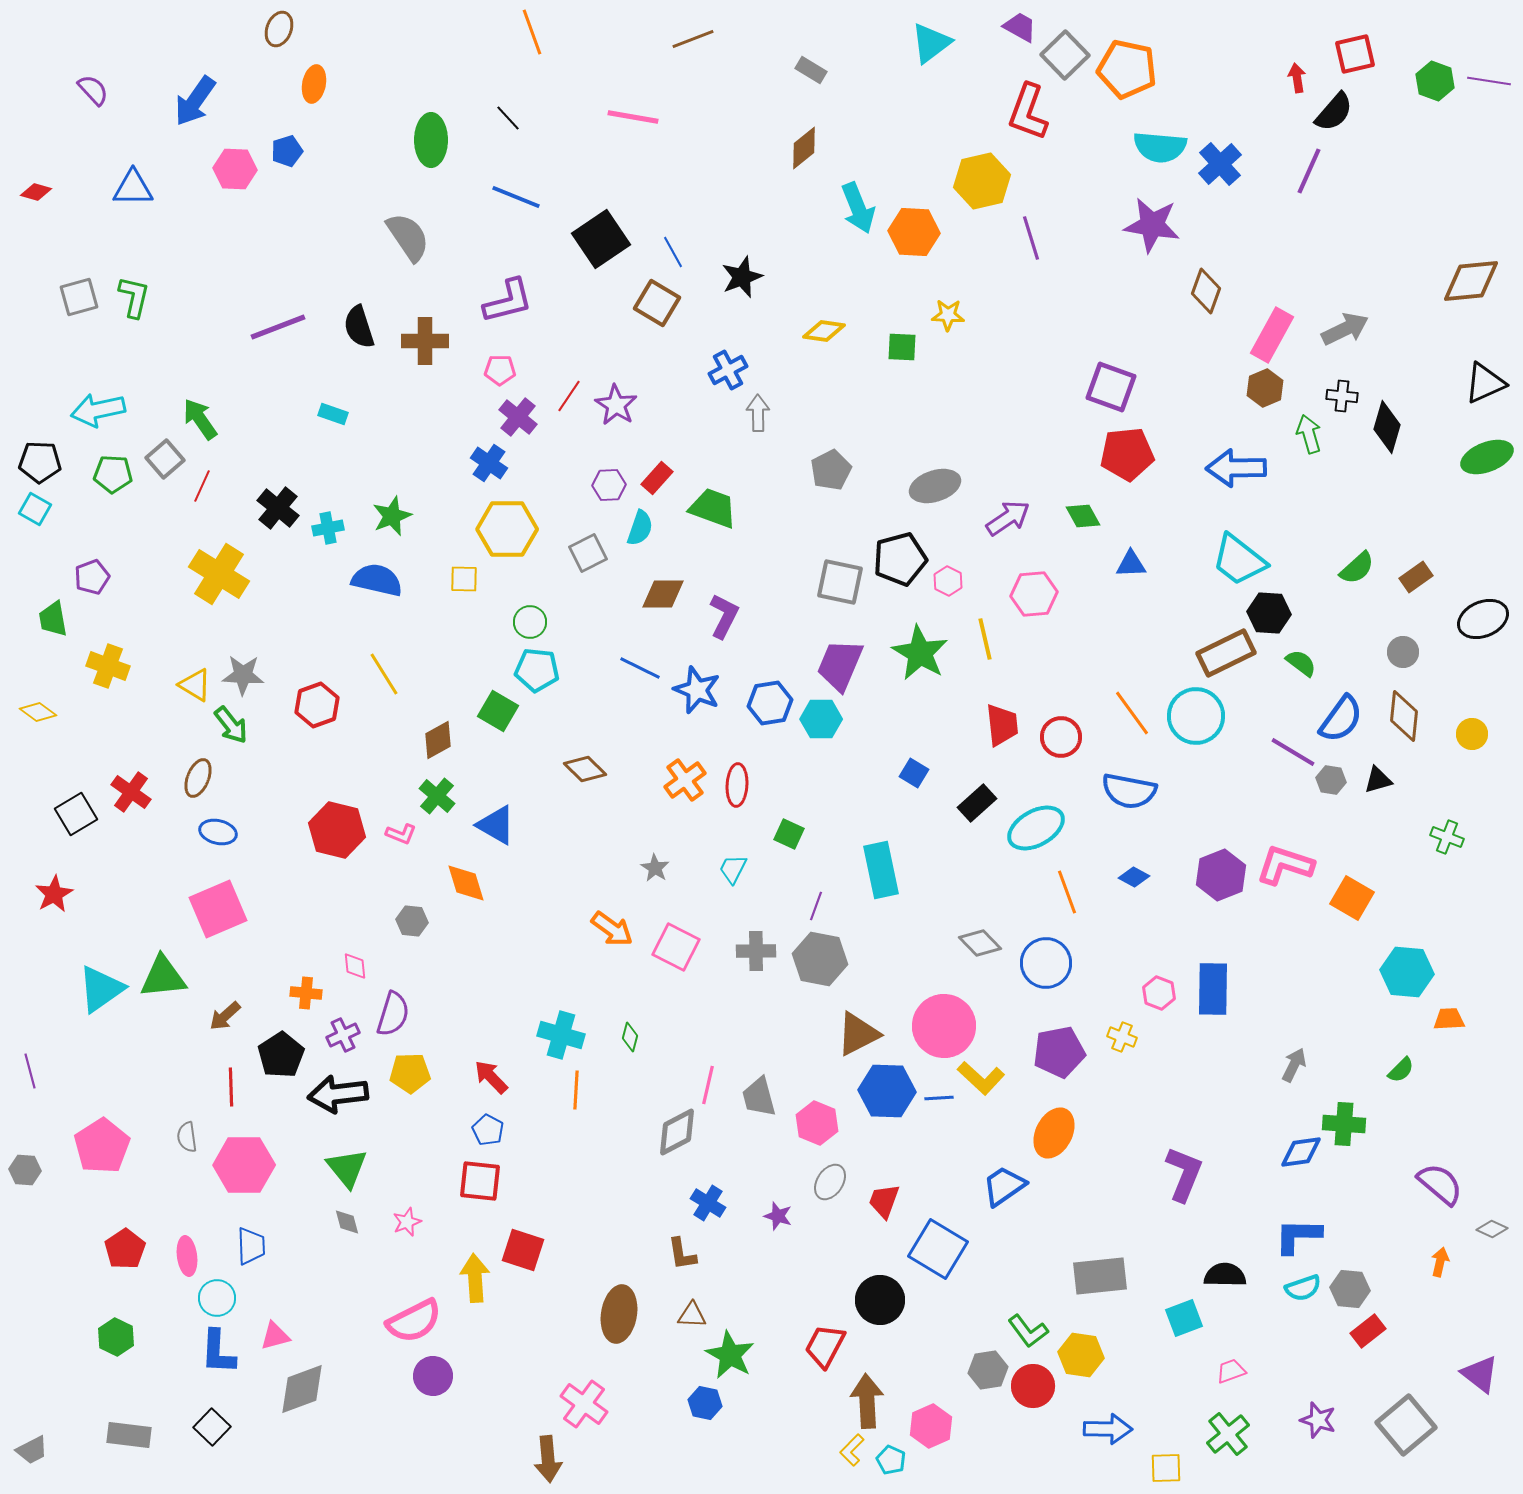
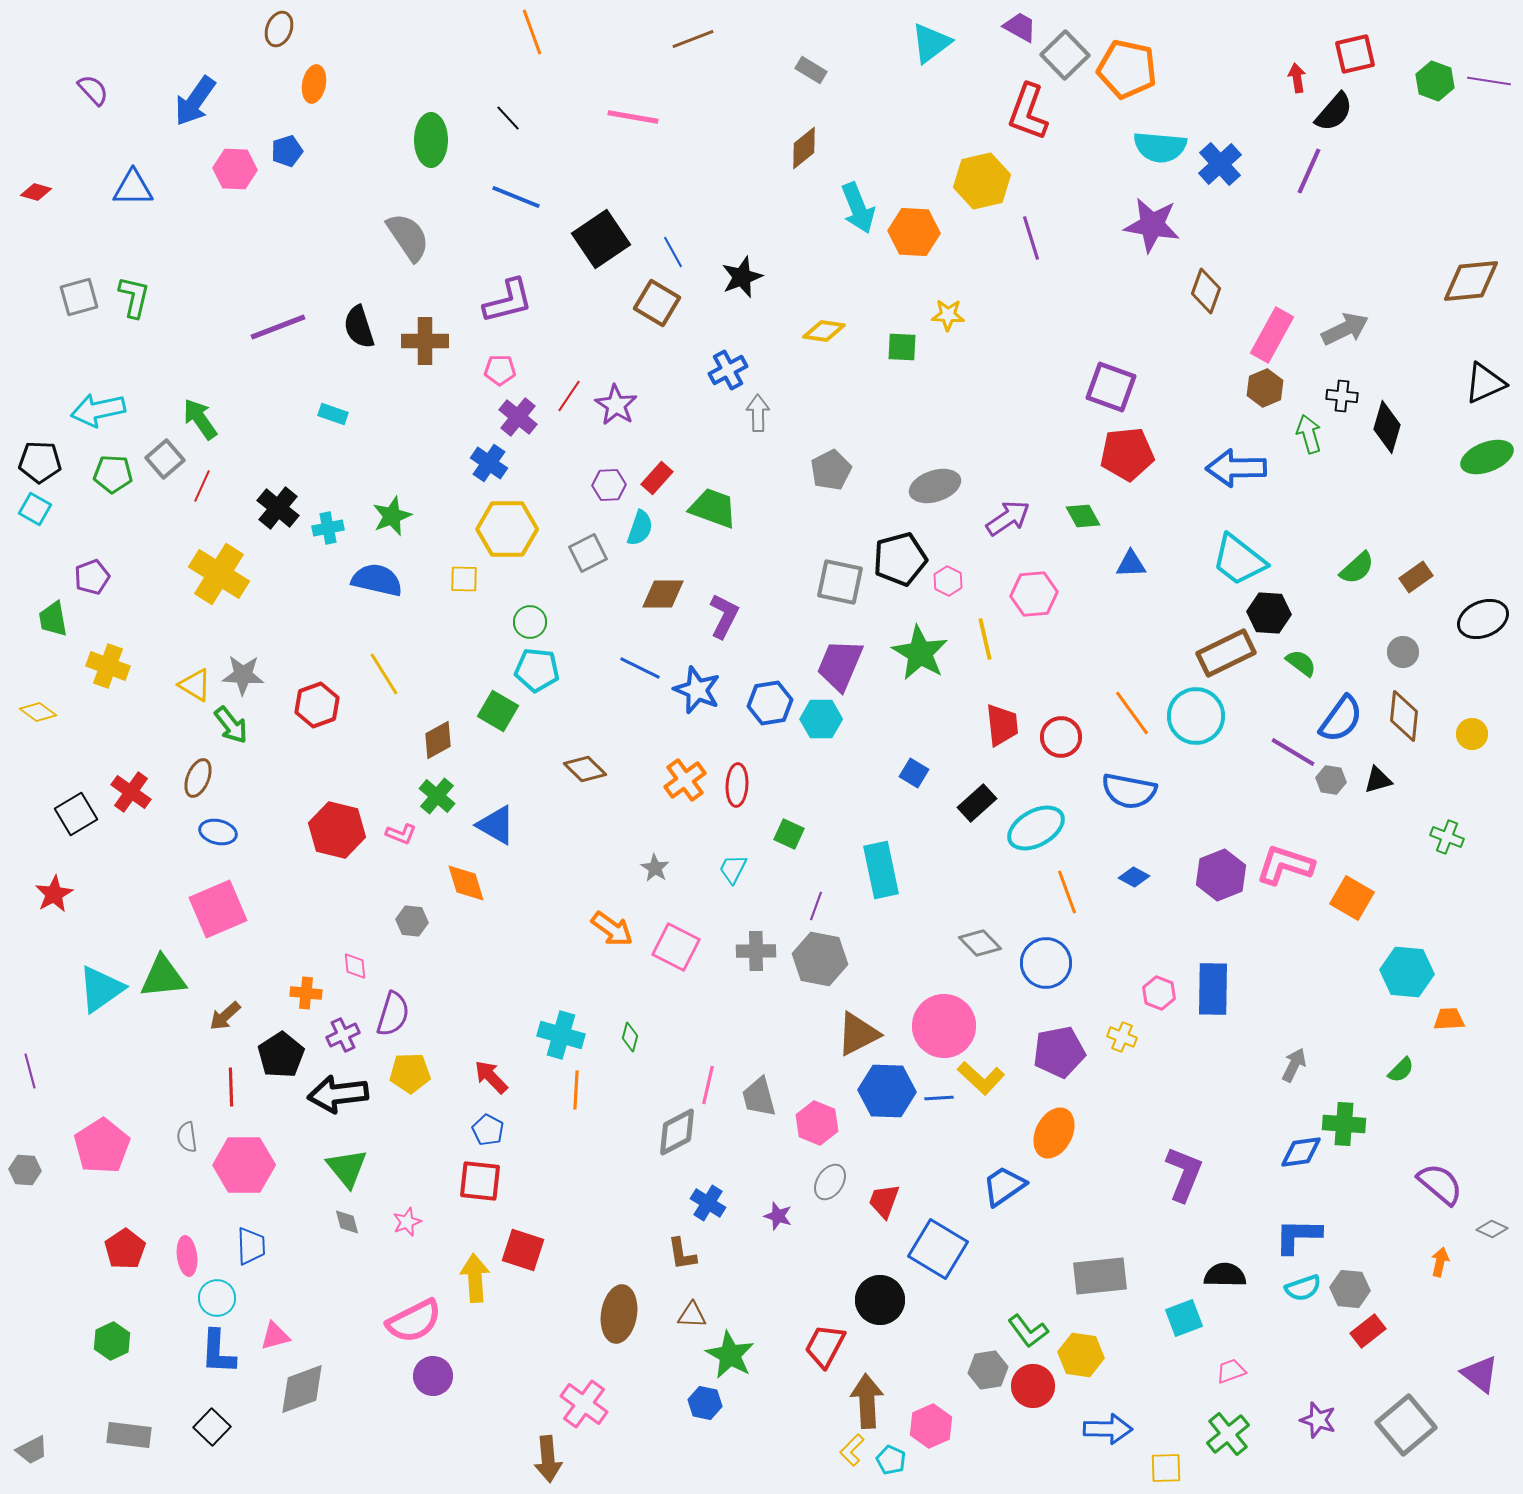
green hexagon at (116, 1337): moved 4 px left, 4 px down; rotated 9 degrees clockwise
